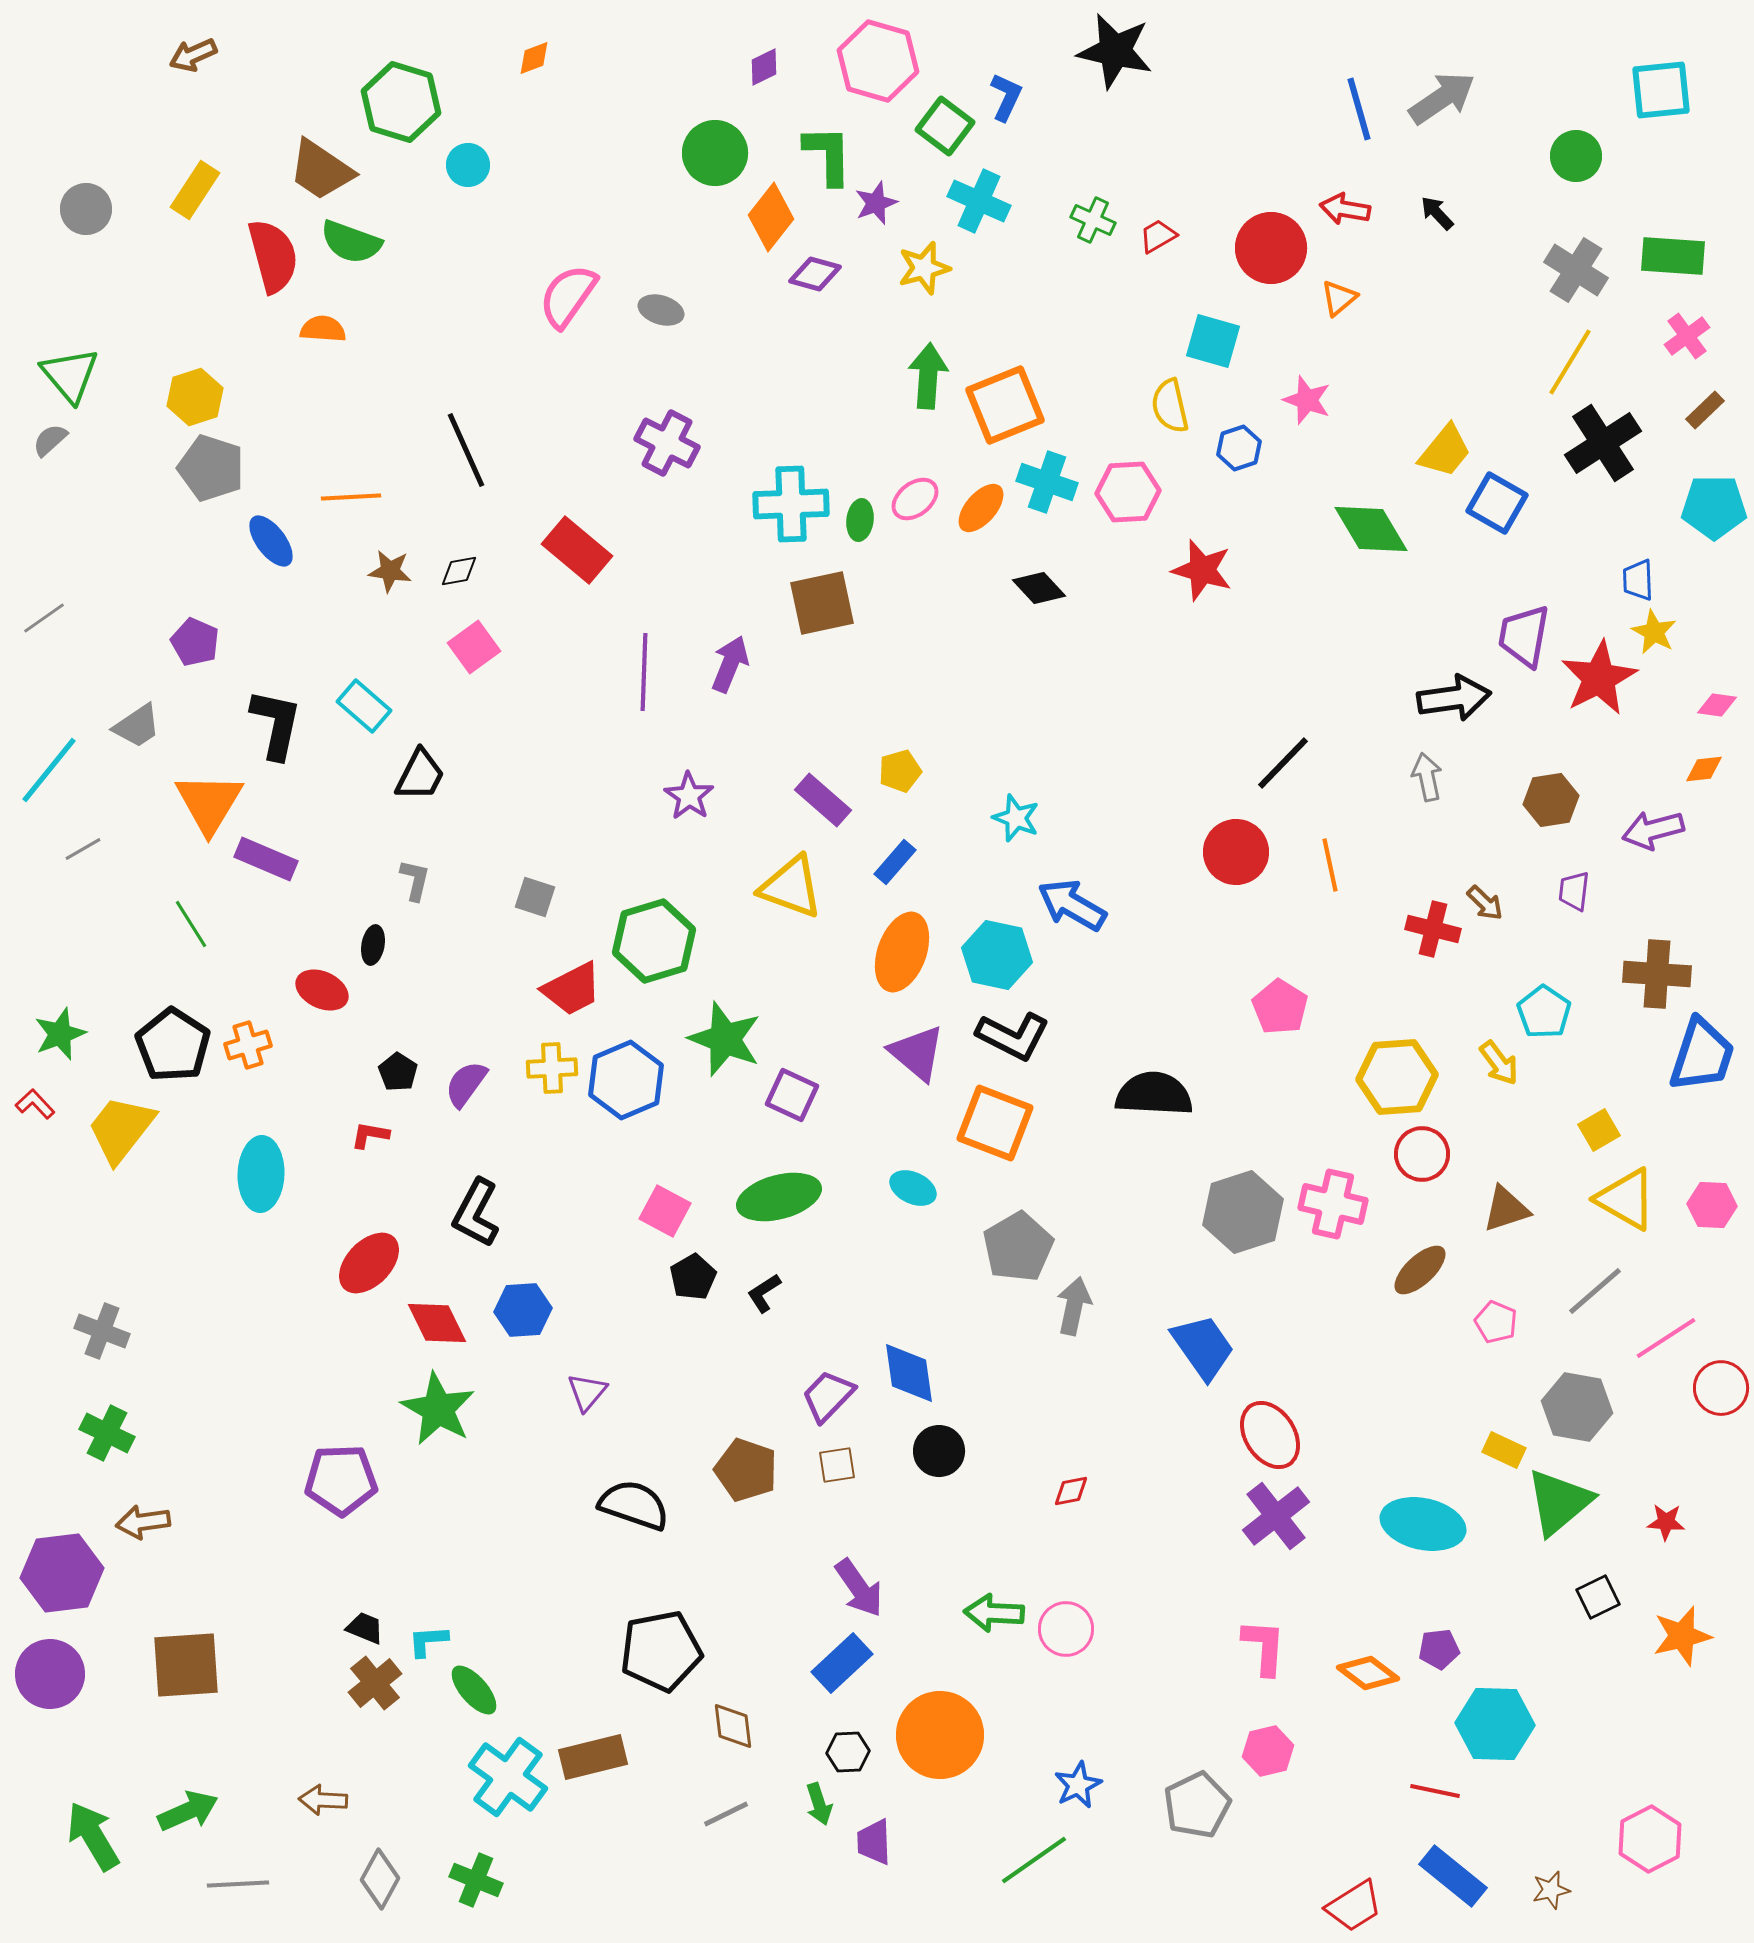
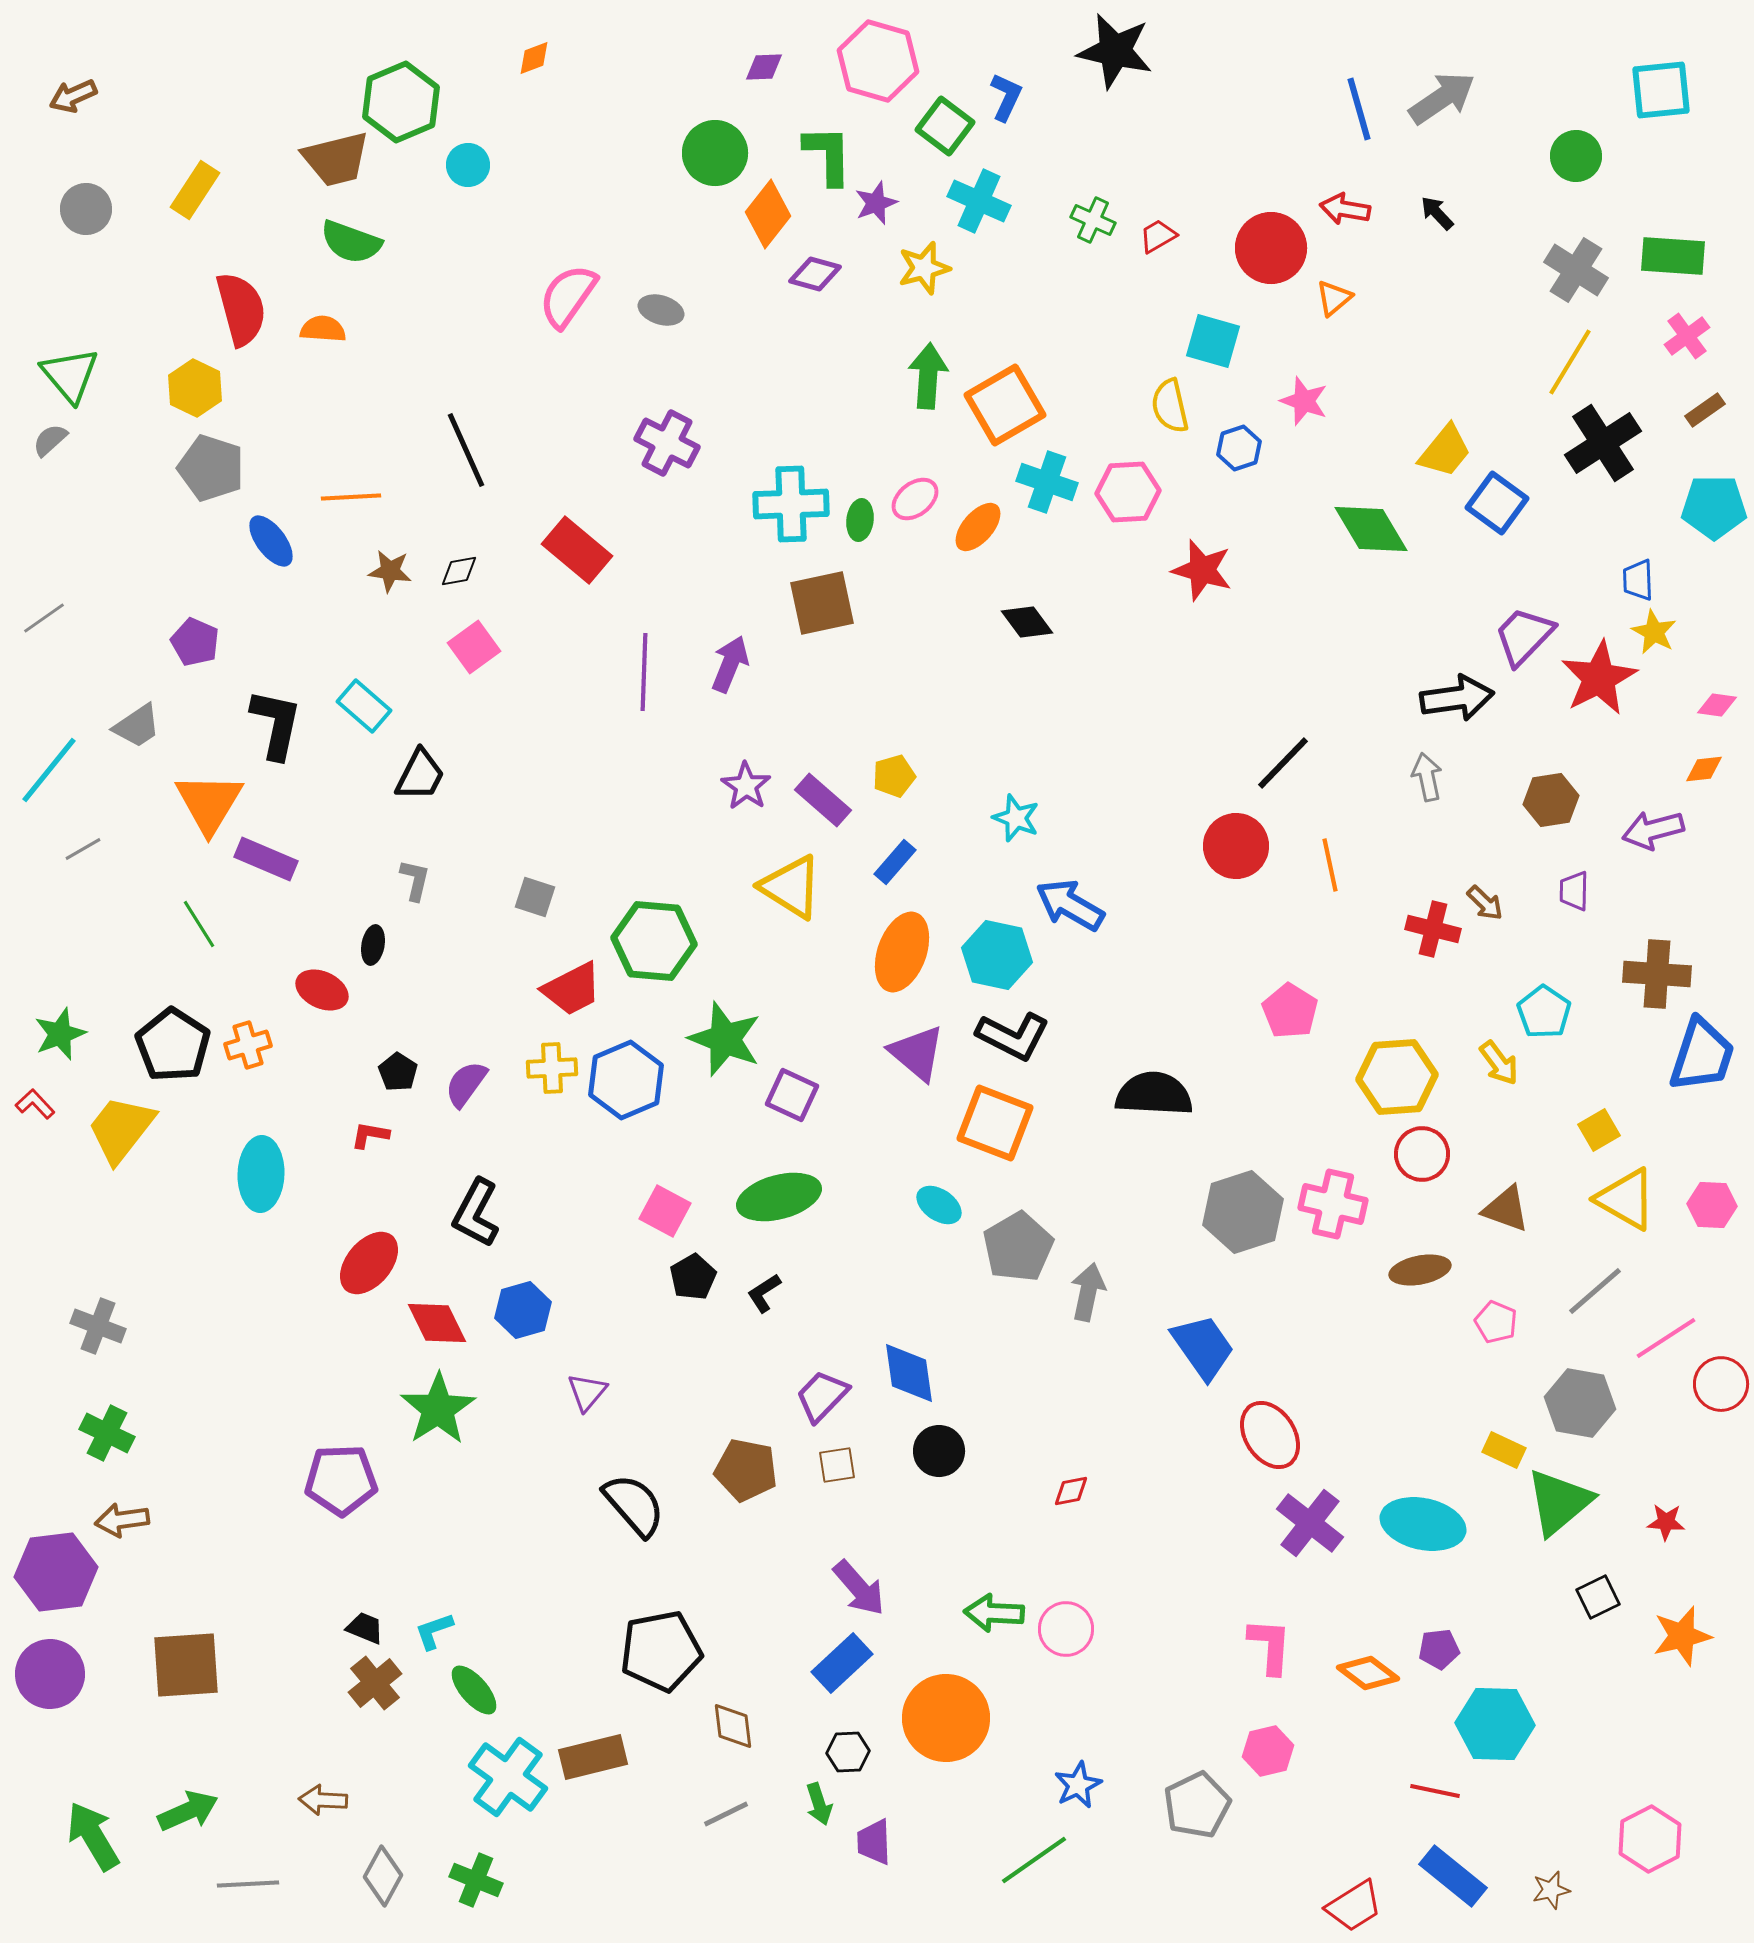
brown arrow at (193, 55): moved 120 px left, 41 px down
purple diamond at (764, 67): rotated 24 degrees clockwise
green hexagon at (401, 102): rotated 20 degrees clockwise
brown trapezoid at (321, 170): moved 15 px right, 11 px up; rotated 48 degrees counterclockwise
orange diamond at (771, 217): moved 3 px left, 3 px up
red semicircle at (273, 256): moved 32 px left, 53 px down
orange triangle at (1339, 298): moved 5 px left
yellow hexagon at (195, 397): moved 9 px up; rotated 16 degrees counterclockwise
pink star at (1307, 400): moved 3 px left, 1 px down
orange square at (1005, 405): rotated 8 degrees counterclockwise
brown rectangle at (1705, 410): rotated 9 degrees clockwise
blue square at (1497, 503): rotated 6 degrees clockwise
orange ellipse at (981, 508): moved 3 px left, 19 px down
black diamond at (1039, 588): moved 12 px left, 34 px down; rotated 6 degrees clockwise
purple trapezoid at (1524, 636): rotated 34 degrees clockwise
black arrow at (1454, 698): moved 3 px right
yellow pentagon at (900, 771): moved 6 px left, 5 px down
purple star at (689, 796): moved 57 px right, 10 px up
red circle at (1236, 852): moved 6 px up
yellow triangle at (791, 887): rotated 12 degrees clockwise
purple trapezoid at (1574, 891): rotated 6 degrees counterclockwise
blue arrow at (1072, 905): moved 2 px left
green line at (191, 924): moved 8 px right
green hexagon at (654, 941): rotated 22 degrees clockwise
pink pentagon at (1280, 1007): moved 10 px right, 4 px down
cyan ellipse at (913, 1188): moved 26 px right, 17 px down; rotated 9 degrees clockwise
brown triangle at (1506, 1209): rotated 38 degrees clockwise
red ellipse at (369, 1263): rotated 4 degrees counterclockwise
brown ellipse at (1420, 1270): rotated 32 degrees clockwise
gray arrow at (1074, 1306): moved 14 px right, 14 px up
blue hexagon at (523, 1310): rotated 12 degrees counterclockwise
gray cross at (102, 1331): moved 4 px left, 5 px up
red circle at (1721, 1388): moved 4 px up
purple trapezoid at (828, 1396): moved 6 px left
gray hexagon at (1577, 1407): moved 3 px right, 4 px up
green star at (438, 1409): rotated 10 degrees clockwise
brown pentagon at (746, 1470): rotated 8 degrees counterclockwise
black semicircle at (634, 1505): rotated 30 degrees clockwise
purple cross at (1276, 1516): moved 34 px right, 7 px down; rotated 14 degrees counterclockwise
brown arrow at (143, 1522): moved 21 px left, 2 px up
purple hexagon at (62, 1573): moved 6 px left, 1 px up
purple arrow at (859, 1588): rotated 6 degrees counterclockwise
cyan L-shape at (428, 1641): moved 6 px right, 10 px up; rotated 15 degrees counterclockwise
pink L-shape at (1264, 1647): moved 6 px right, 1 px up
orange circle at (940, 1735): moved 6 px right, 17 px up
gray diamond at (380, 1879): moved 3 px right, 3 px up
gray line at (238, 1884): moved 10 px right
